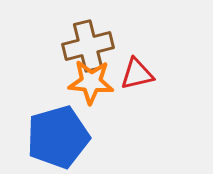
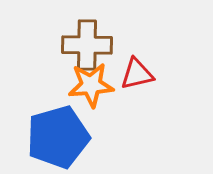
brown cross: moved 1 px left, 1 px up; rotated 15 degrees clockwise
orange star: moved 3 px down; rotated 9 degrees counterclockwise
